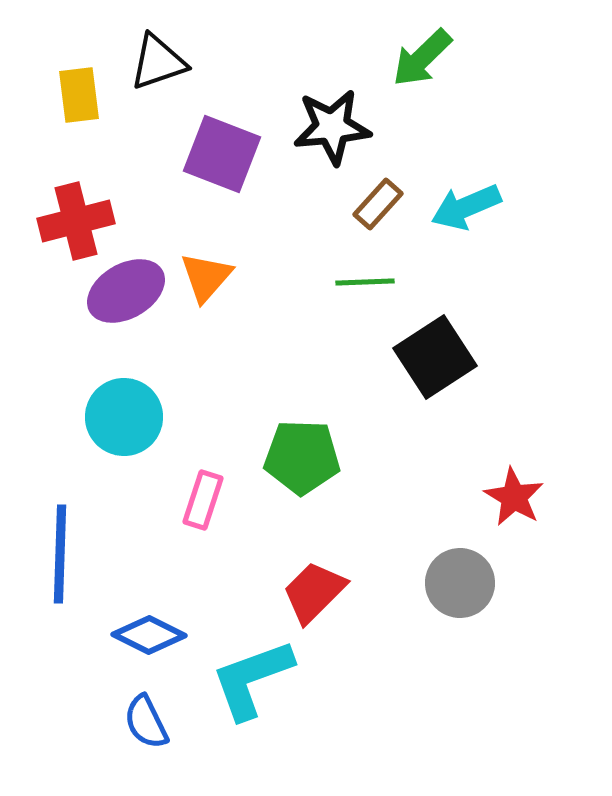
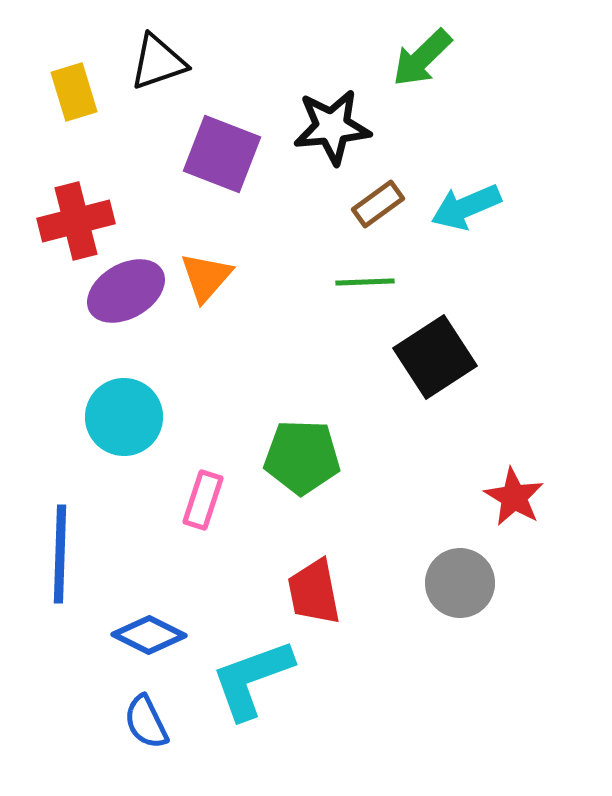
yellow rectangle: moved 5 px left, 3 px up; rotated 10 degrees counterclockwise
brown rectangle: rotated 12 degrees clockwise
red trapezoid: rotated 56 degrees counterclockwise
